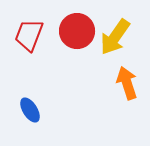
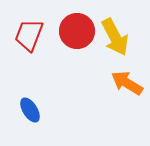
yellow arrow: rotated 63 degrees counterclockwise
orange arrow: rotated 40 degrees counterclockwise
